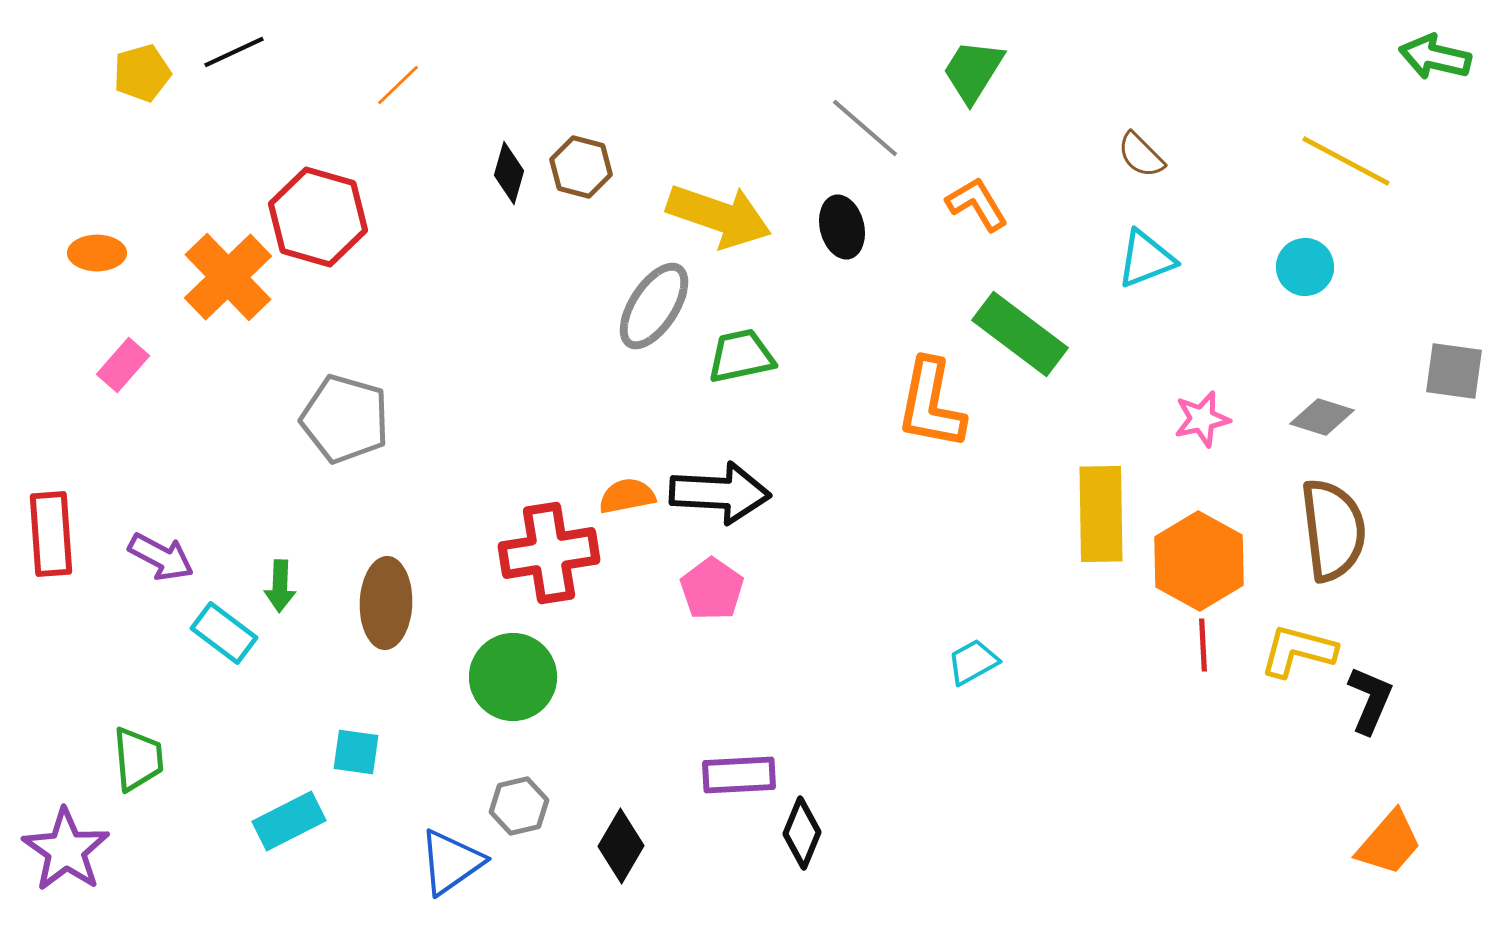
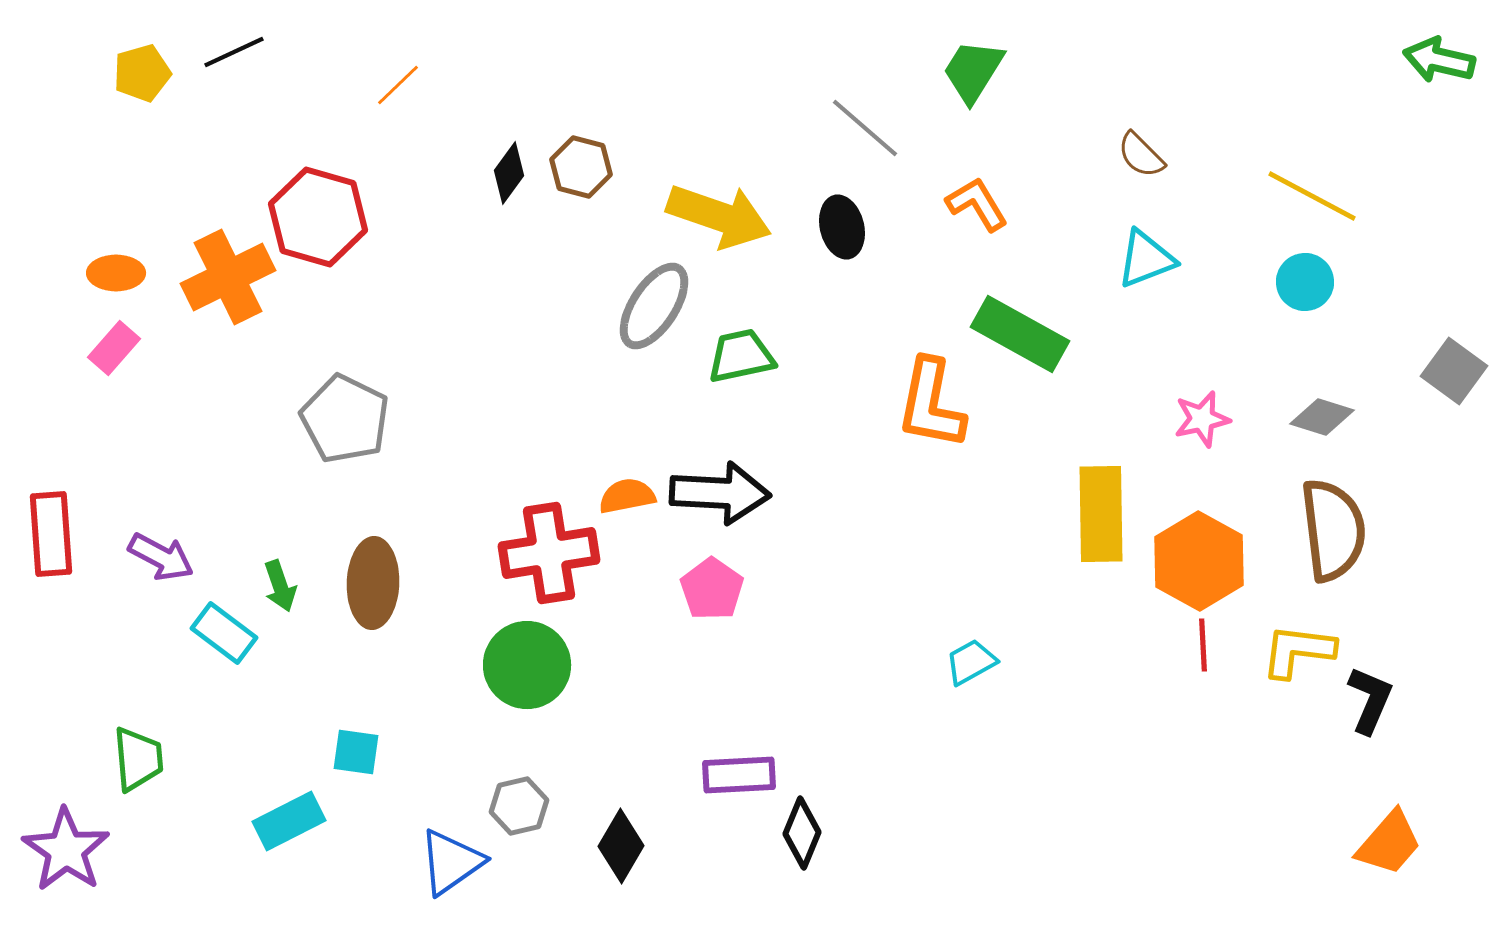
green arrow at (1435, 57): moved 4 px right, 3 px down
yellow line at (1346, 161): moved 34 px left, 35 px down
black diamond at (509, 173): rotated 20 degrees clockwise
orange ellipse at (97, 253): moved 19 px right, 20 px down
cyan circle at (1305, 267): moved 15 px down
orange cross at (228, 277): rotated 18 degrees clockwise
green rectangle at (1020, 334): rotated 8 degrees counterclockwise
pink rectangle at (123, 365): moved 9 px left, 17 px up
gray square at (1454, 371): rotated 28 degrees clockwise
gray pentagon at (345, 419): rotated 10 degrees clockwise
green arrow at (280, 586): rotated 21 degrees counterclockwise
brown ellipse at (386, 603): moved 13 px left, 20 px up
yellow L-shape at (1298, 651): rotated 8 degrees counterclockwise
cyan trapezoid at (973, 662): moved 2 px left
green circle at (513, 677): moved 14 px right, 12 px up
